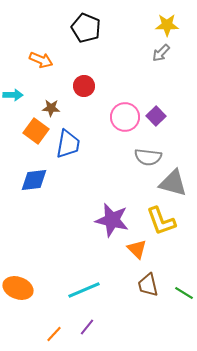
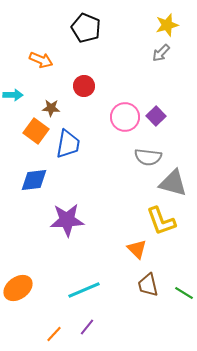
yellow star: rotated 15 degrees counterclockwise
purple star: moved 45 px left; rotated 16 degrees counterclockwise
orange ellipse: rotated 56 degrees counterclockwise
